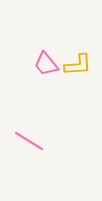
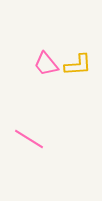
pink line: moved 2 px up
